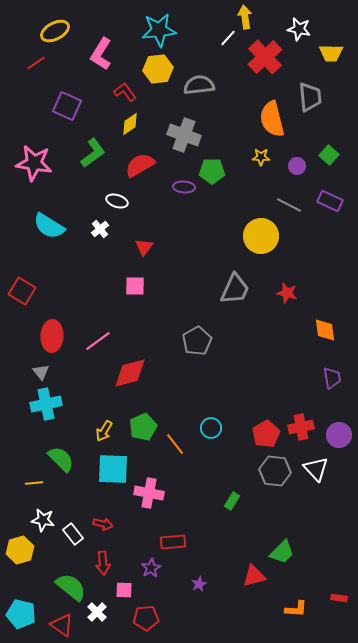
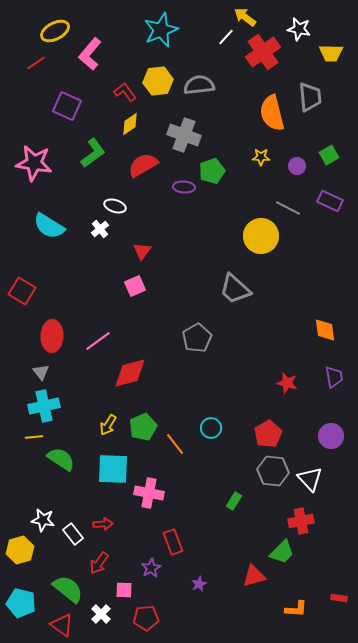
yellow arrow at (245, 17): rotated 45 degrees counterclockwise
cyan star at (159, 30): moved 2 px right; rotated 16 degrees counterclockwise
white line at (228, 38): moved 2 px left, 1 px up
pink L-shape at (101, 54): moved 11 px left; rotated 8 degrees clockwise
red cross at (265, 57): moved 2 px left, 5 px up; rotated 8 degrees clockwise
yellow hexagon at (158, 69): moved 12 px down
orange semicircle at (272, 119): moved 6 px up
green square at (329, 155): rotated 18 degrees clockwise
red semicircle at (140, 165): moved 3 px right
green pentagon at (212, 171): rotated 20 degrees counterclockwise
white ellipse at (117, 201): moved 2 px left, 5 px down
gray line at (289, 205): moved 1 px left, 3 px down
red triangle at (144, 247): moved 2 px left, 4 px down
pink square at (135, 286): rotated 25 degrees counterclockwise
gray trapezoid at (235, 289): rotated 108 degrees clockwise
red star at (287, 293): moved 90 px down
gray pentagon at (197, 341): moved 3 px up
purple trapezoid at (332, 378): moved 2 px right, 1 px up
cyan cross at (46, 404): moved 2 px left, 2 px down
red cross at (301, 427): moved 94 px down
yellow arrow at (104, 431): moved 4 px right, 6 px up
red pentagon at (266, 434): moved 2 px right
purple circle at (339, 435): moved 8 px left, 1 px down
green semicircle at (61, 459): rotated 12 degrees counterclockwise
white triangle at (316, 469): moved 6 px left, 10 px down
gray hexagon at (275, 471): moved 2 px left
yellow line at (34, 483): moved 46 px up
green rectangle at (232, 501): moved 2 px right
red arrow at (103, 524): rotated 18 degrees counterclockwise
red rectangle at (173, 542): rotated 75 degrees clockwise
red arrow at (103, 563): moved 4 px left; rotated 40 degrees clockwise
green semicircle at (71, 587): moved 3 px left, 2 px down
white cross at (97, 612): moved 4 px right, 2 px down
cyan pentagon at (21, 614): moved 11 px up
